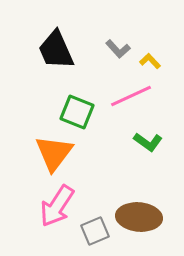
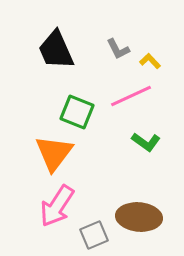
gray L-shape: rotated 15 degrees clockwise
green L-shape: moved 2 px left
gray square: moved 1 px left, 4 px down
